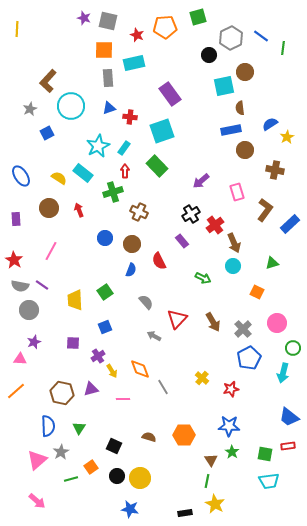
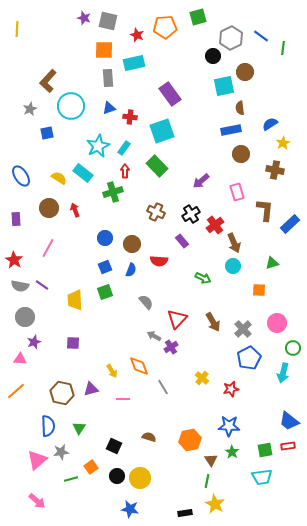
black circle at (209, 55): moved 4 px right, 1 px down
blue square at (47, 133): rotated 16 degrees clockwise
yellow star at (287, 137): moved 4 px left, 6 px down
brown circle at (245, 150): moved 4 px left, 4 px down
red arrow at (79, 210): moved 4 px left
brown L-shape at (265, 210): rotated 30 degrees counterclockwise
brown cross at (139, 212): moved 17 px right
pink line at (51, 251): moved 3 px left, 3 px up
red semicircle at (159, 261): rotated 60 degrees counterclockwise
green square at (105, 292): rotated 14 degrees clockwise
orange square at (257, 292): moved 2 px right, 2 px up; rotated 24 degrees counterclockwise
gray circle at (29, 310): moved 4 px left, 7 px down
blue square at (105, 327): moved 60 px up
purple cross at (98, 356): moved 73 px right, 9 px up
orange diamond at (140, 369): moved 1 px left, 3 px up
blue trapezoid at (289, 417): moved 4 px down
orange hexagon at (184, 435): moved 6 px right, 5 px down; rotated 10 degrees counterclockwise
gray star at (61, 452): rotated 21 degrees clockwise
green square at (265, 454): moved 4 px up; rotated 21 degrees counterclockwise
cyan trapezoid at (269, 481): moved 7 px left, 4 px up
